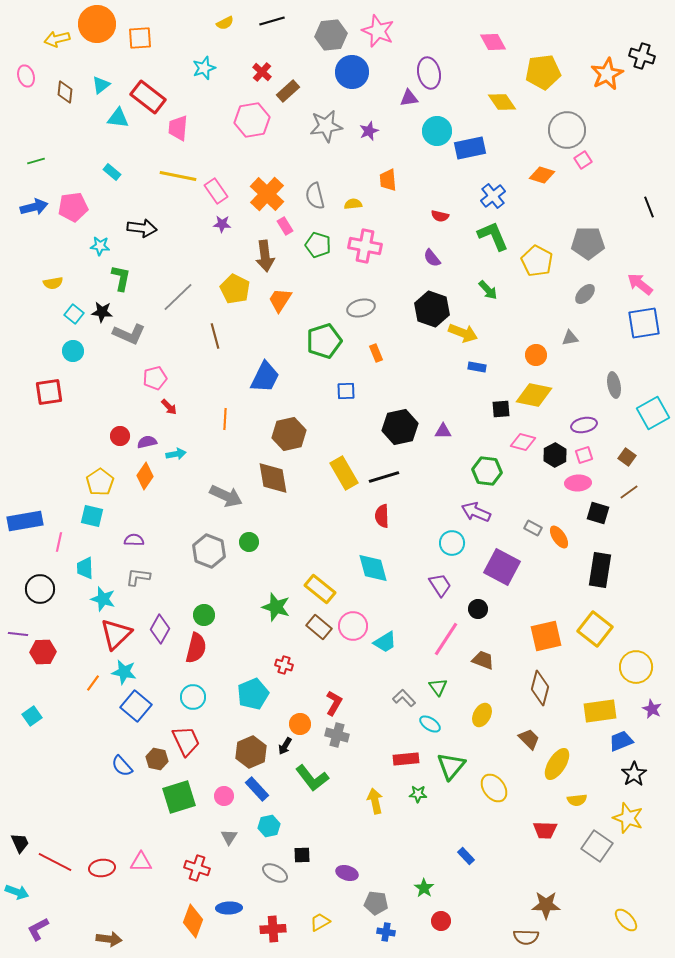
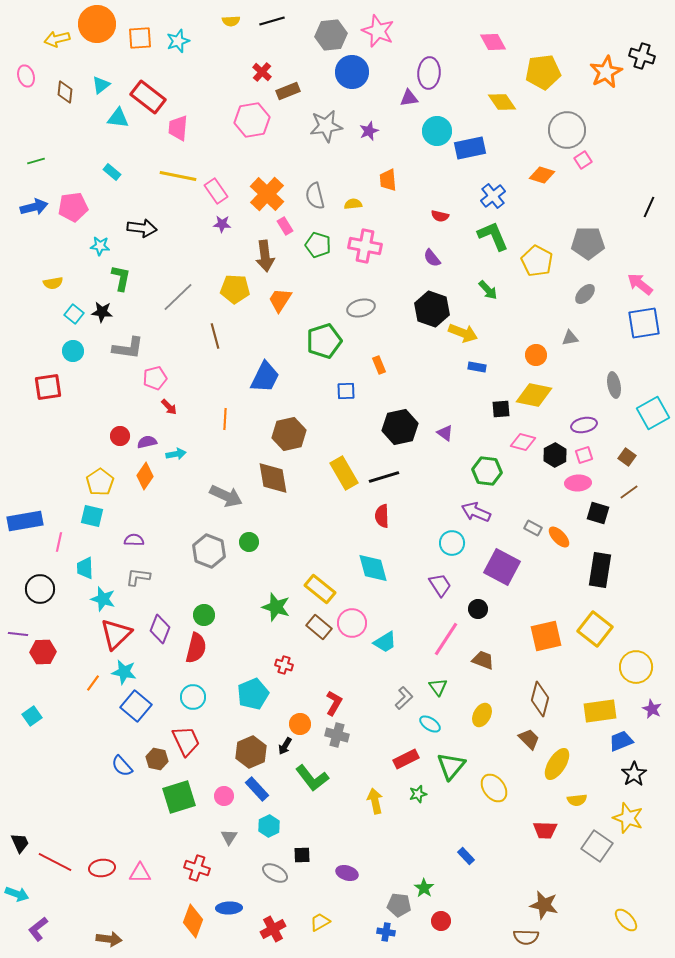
yellow semicircle at (225, 23): moved 6 px right, 2 px up; rotated 24 degrees clockwise
cyan star at (204, 68): moved 26 px left, 27 px up
purple ellipse at (429, 73): rotated 16 degrees clockwise
orange star at (607, 74): moved 1 px left, 2 px up
brown rectangle at (288, 91): rotated 20 degrees clockwise
black line at (649, 207): rotated 45 degrees clockwise
yellow pentagon at (235, 289): rotated 24 degrees counterclockwise
gray L-shape at (129, 334): moved 1 px left, 14 px down; rotated 16 degrees counterclockwise
orange rectangle at (376, 353): moved 3 px right, 12 px down
red square at (49, 392): moved 1 px left, 5 px up
purple triangle at (443, 431): moved 2 px right, 2 px down; rotated 36 degrees clockwise
orange ellipse at (559, 537): rotated 10 degrees counterclockwise
pink circle at (353, 626): moved 1 px left, 3 px up
purple diamond at (160, 629): rotated 8 degrees counterclockwise
brown diamond at (540, 688): moved 11 px down
gray L-shape at (404, 698): rotated 90 degrees clockwise
red rectangle at (406, 759): rotated 20 degrees counterclockwise
green star at (418, 794): rotated 18 degrees counterclockwise
cyan hexagon at (269, 826): rotated 15 degrees counterclockwise
pink triangle at (141, 862): moved 1 px left, 11 px down
cyan arrow at (17, 892): moved 2 px down
gray pentagon at (376, 903): moved 23 px right, 2 px down
brown star at (546, 905): moved 2 px left; rotated 12 degrees clockwise
purple L-shape at (38, 929): rotated 10 degrees counterclockwise
red cross at (273, 929): rotated 25 degrees counterclockwise
